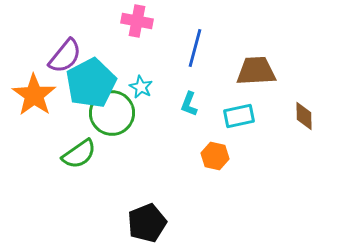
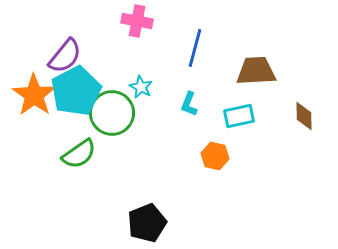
cyan pentagon: moved 15 px left, 8 px down
